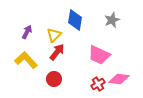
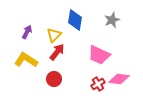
yellow L-shape: rotated 15 degrees counterclockwise
